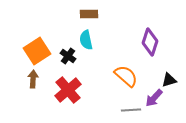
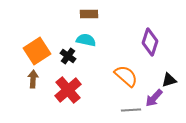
cyan semicircle: rotated 114 degrees clockwise
